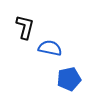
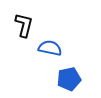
black L-shape: moved 1 px left, 2 px up
